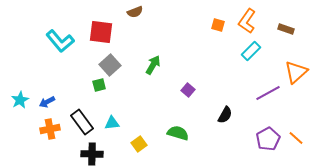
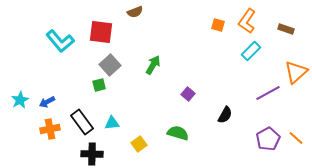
purple square: moved 4 px down
